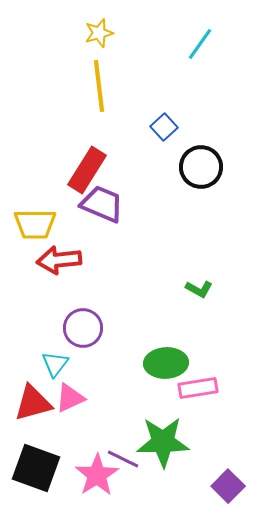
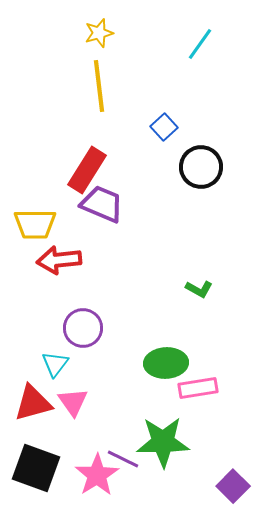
pink triangle: moved 3 px right, 4 px down; rotated 40 degrees counterclockwise
purple square: moved 5 px right
